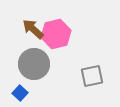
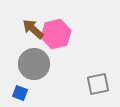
gray square: moved 6 px right, 8 px down
blue square: rotated 21 degrees counterclockwise
